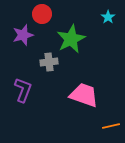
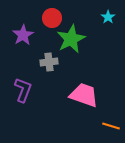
red circle: moved 10 px right, 4 px down
purple star: rotated 15 degrees counterclockwise
orange line: rotated 30 degrees clockwise
